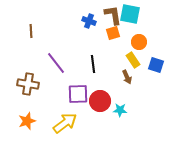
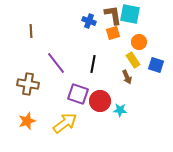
black line: rotated 18 degrees clockwise
purple square: rotated 20 degrees clockwise
